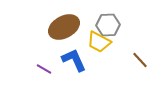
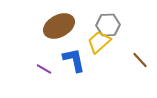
brown ellipse: moved 5 px left, 1 px up
yellow trapezoid: rotated 110 degrees clockwise
blue L-shape: rotated 12 degrees clockwise
